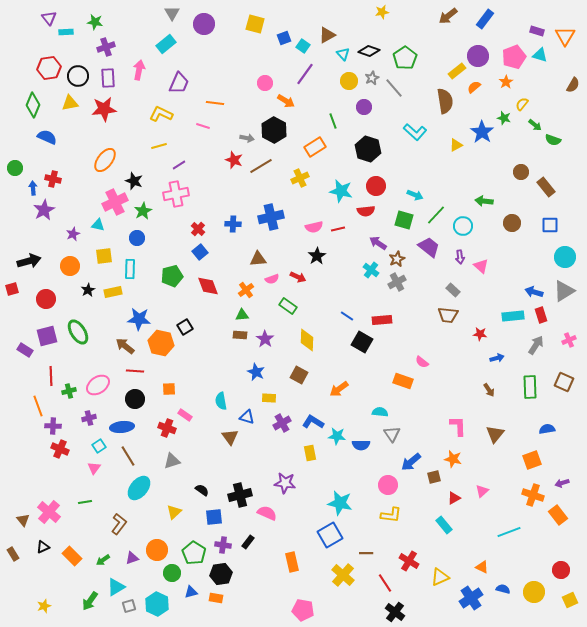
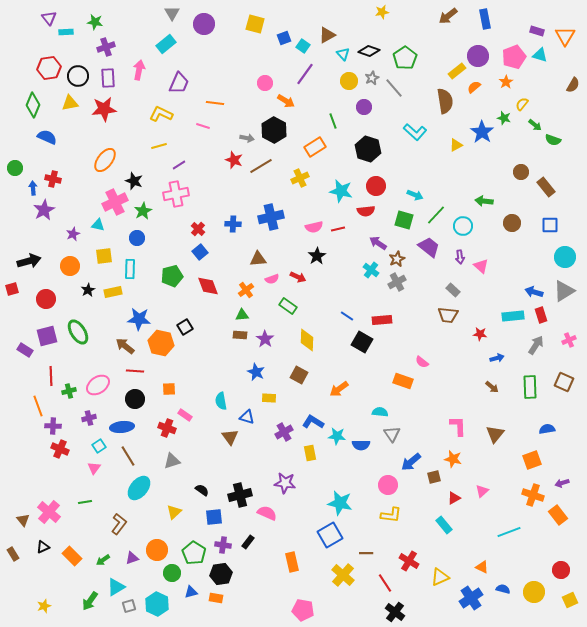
blue rectangle at (485, 19): rotated 48 degrees counterclockwise
brown arrow at (489, 390): moved 3 px right, 3 px up; rotated 16 degrees counterclockwise
purple cross at (282, 423): moved 2 px right, 9 px down
